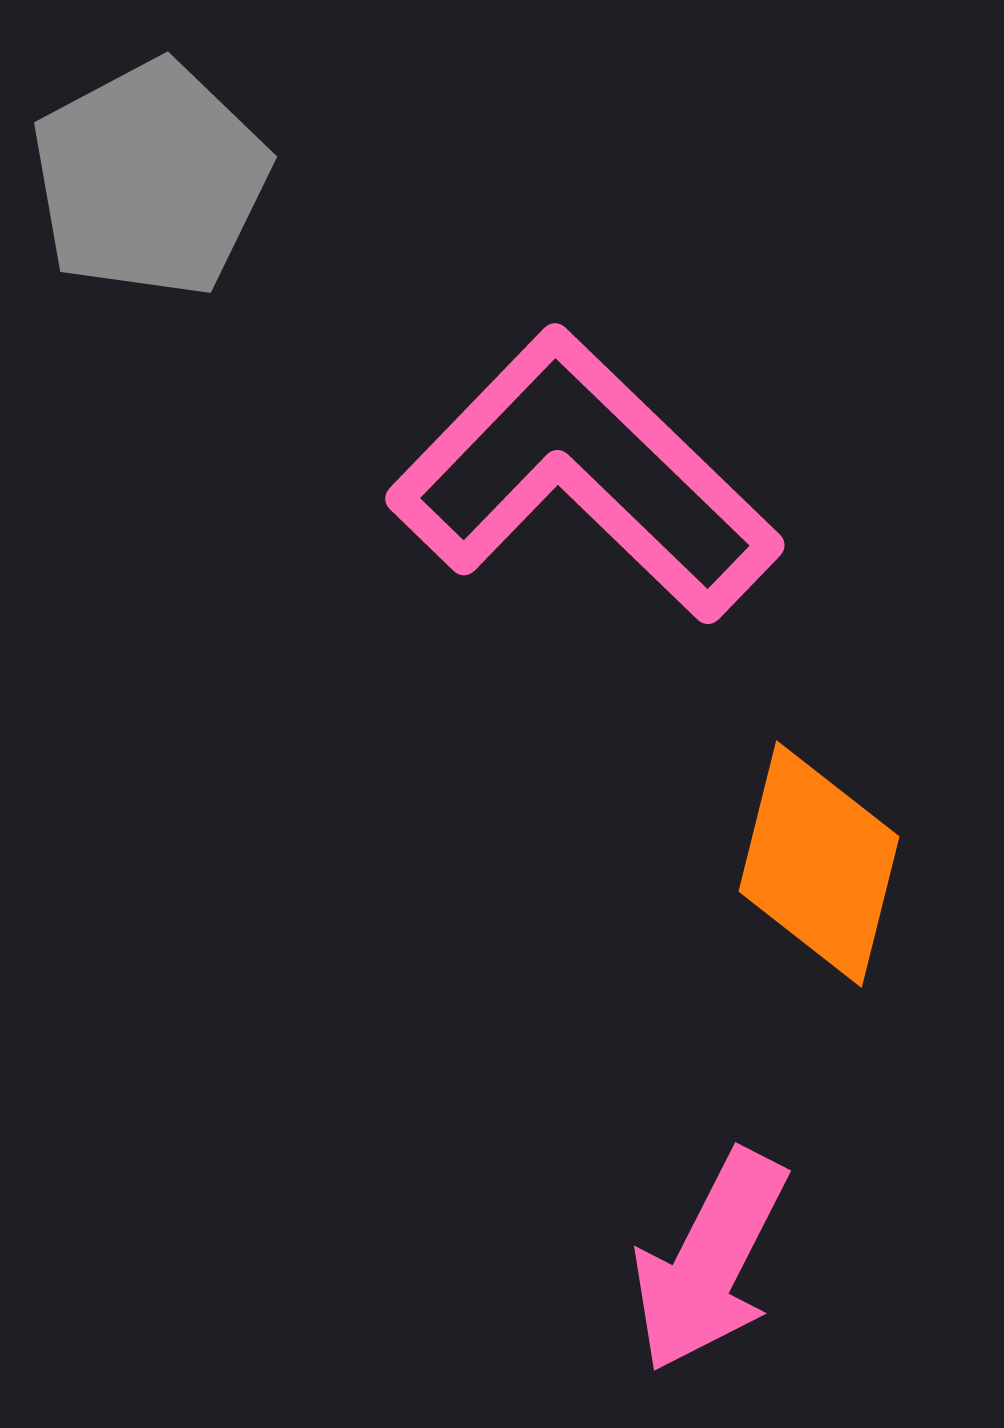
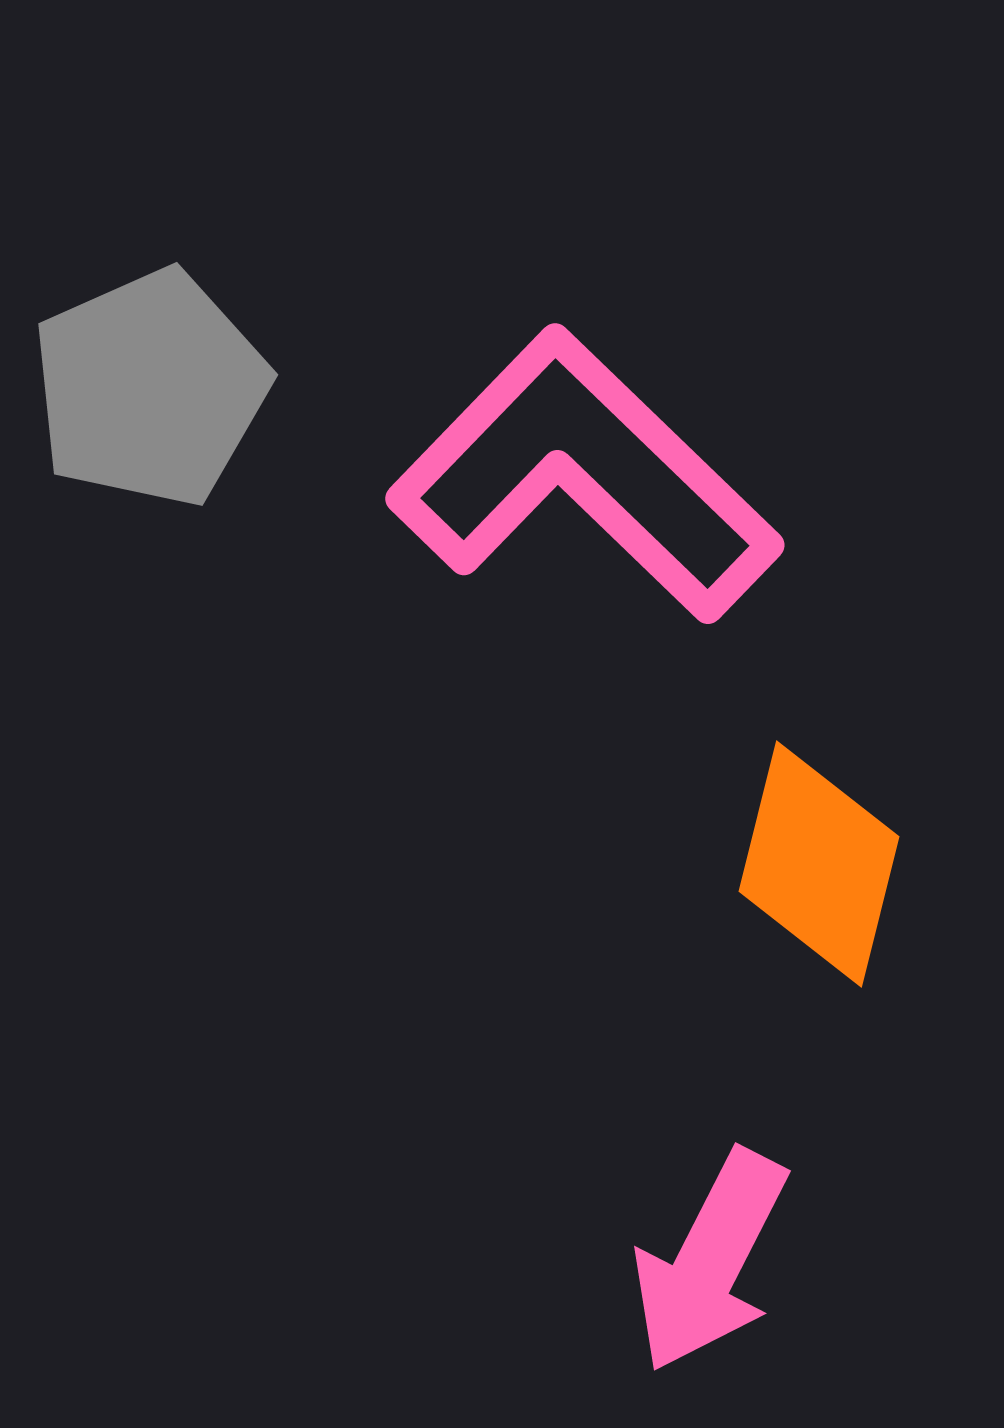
gray pentagon: moved 209 px down; rotated 4 degrees clockwise
